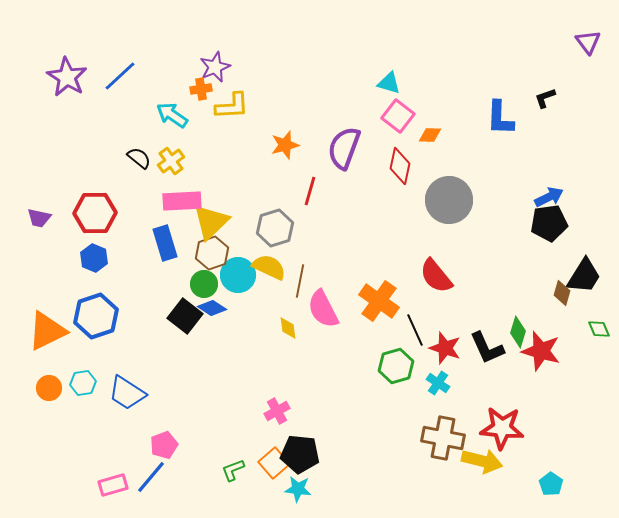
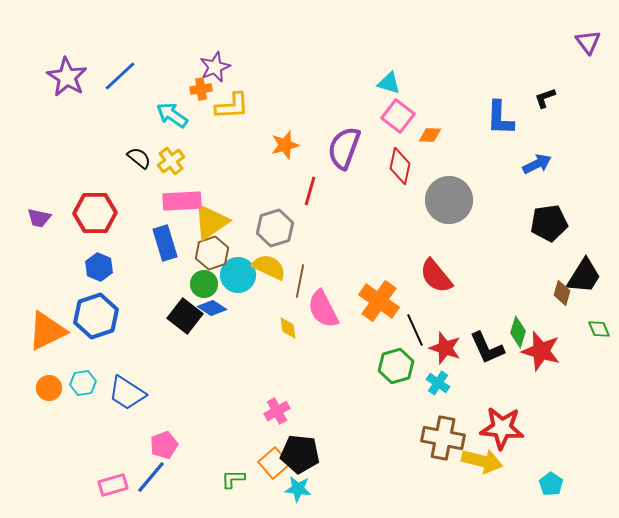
blue arrow at (549, 197): moved 12 px left, 33 px up
yellow triangle at (211, 222): rotated 9 degrees clockwise
blue hexagon at (94, 258): moved 5 px right, 9 px down
green L-shape at (233, 470): moved 9 px down; rotated 20 degrees clockwise
